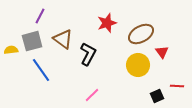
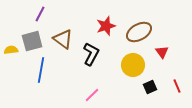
purple line: moved 2 px up
red star: moved 1 px left, 3 px down
brown ellipse: moved 2 px left, 2 px up
black L-shape: moved 3 px right
yellow circle: moved 5 px left
blue line: rotated 45 degrees clockwise
red line: rotated 64 degrees clockwise
black square: moved 7 px left, 9 px up
